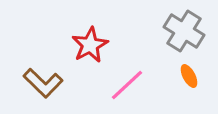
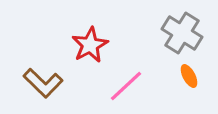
gray cross: moved 2 px left, 2 px down
pink line: moved 1 px left, 1 px down
